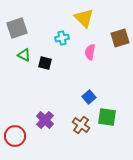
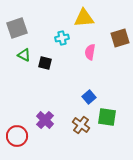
yellow triangle: rotated 50 degrees counterclockwise
red circle: moved 2 px right
